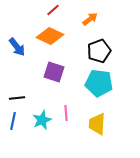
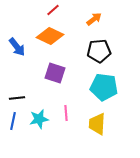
orange arrow: moved 4 px right
black pentagon: rotated 15 degrees clockwise
purple square: moved 1 px right, 1 px down
cyan pentagon: moved 5 px right, 4 px down
cyan star: moved 3 px left, 1 px up; rotated 12 degrees clockwise
